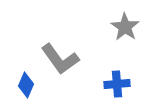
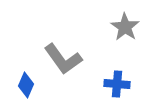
gray L-shape: moved 3 px right
blue cross: rotated 10 degrees clockwise
